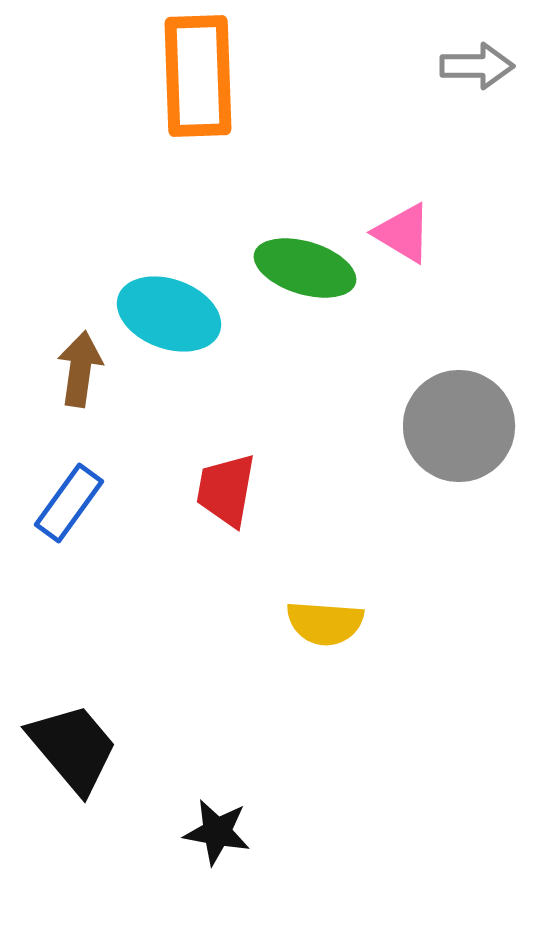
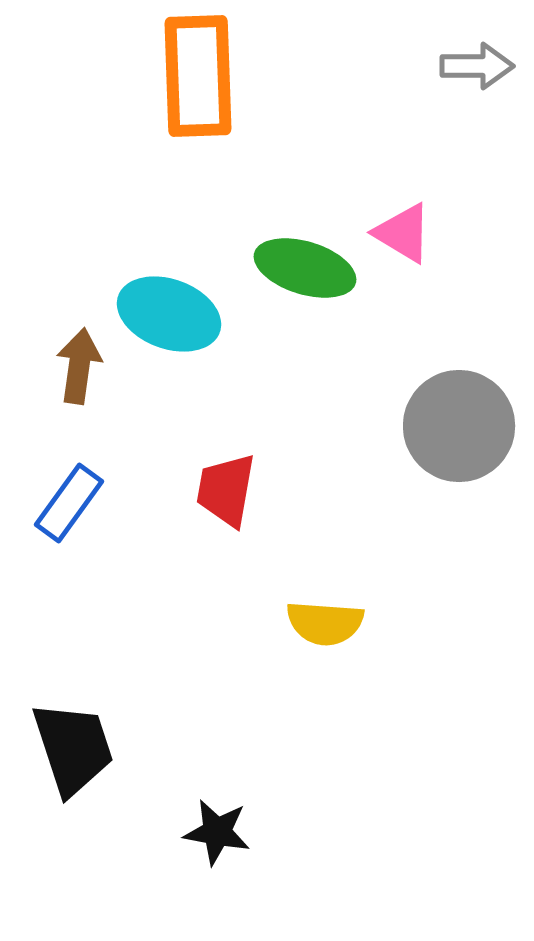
brown arrow: moved 1 px left, 3 px up
black trapezoid: rotated 22 degrees clockwise
